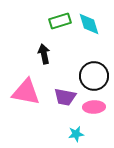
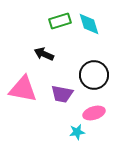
black arrow: rotated 54 degrees counterclockwise
black circle: moved 1 px up
pink triangle: moved 3 px left, 3 px up
purple trapezoid: moved 3 px left, 3 px up
pink ellipse: moved 6 px down; rotated 15 degrees counterclockwise
cyan star: moved 1 px right, 2 px up
